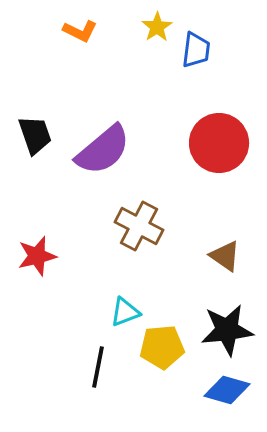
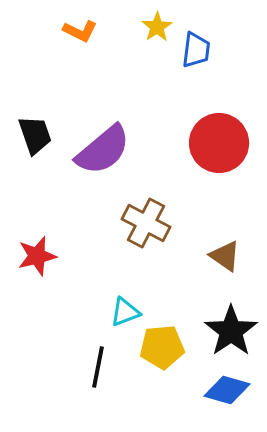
brown cross: moved 7 px right, 3 px up
black star: moved 4 px right, 1 px down; rotated 28 degrees counterclockwise
